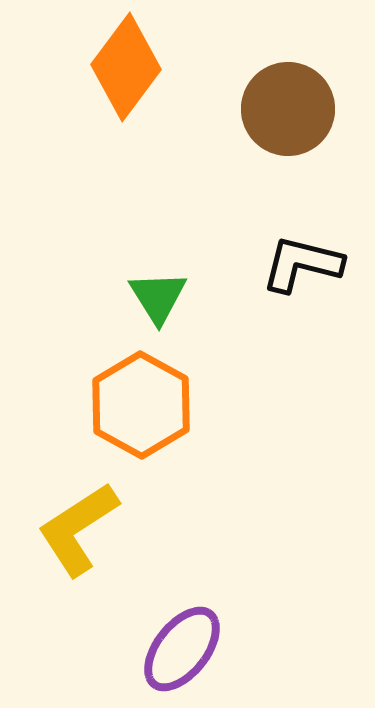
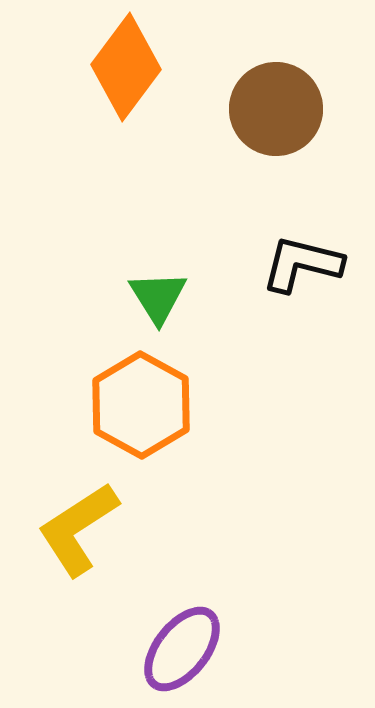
brown circle: moved 12 px left
